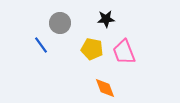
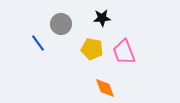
black star: moved 4 px left, 1 px up
gray circle: moved 1 px right, 1 px down
blue line: moved 3 px left, 2 px up
